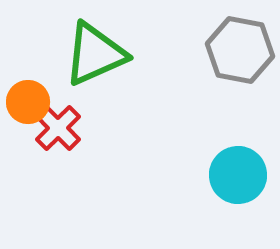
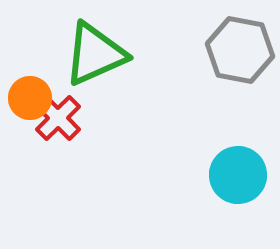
orange circle: moved 2 px right, 4 px up
red cross: moved 10 px up
